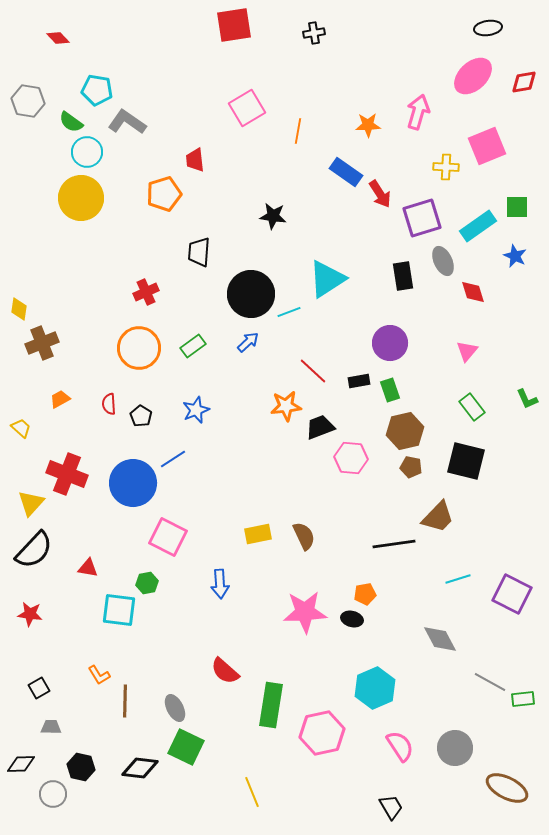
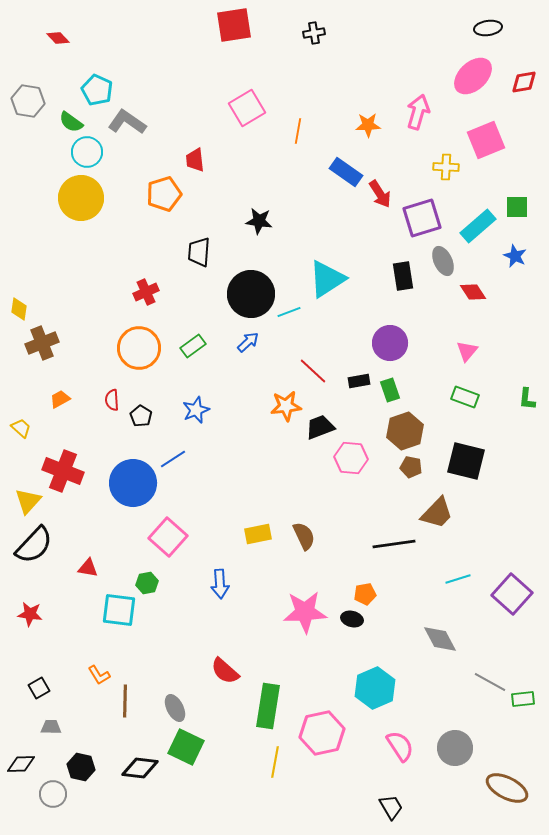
cyan pentagon at (97, 90): rotated 16 degrees clockwise
pink square at (487, 146): moved 1 px left, 6 px up
black star at (273, 216): moved 14 px left, 5 px down
cyan rectangle at (478, 226): rotated 6 degrees counterclockwise
red diamond at (473, 292): rotated 16 degrees counterclockwise
green L-shape at (527, 399): rotated 30 degrees clockwise
red semicircle at (109, 404): moved 3 px right, 4 px up
green rectangle at (472, 407): moved 7 px left, 10 px up; rotated 32 degrees counterclockwise
brown hexagon at (405, 431): rotated 6 degrees counterclockwise
red cross at (67, 474): moved 4 px left, 3 px up
yellow triangle at (31, 503): moved 3 px left, 2 px up
brown trapezoid at (438, 517): moved 1 px left, 4 px up
pink square at (168, 537): rotated 15 degrees clockwise
black semicircle at (34, 550): moved 5 px up
purple square at (512, 594): rotated 15 degrees clockwise
green rectangle at (271, 705): moved 3 px left, 1 px down
yellow line at (252, 792): moved 23 px right, 30 px up; rotated 32 degrees clockwise
